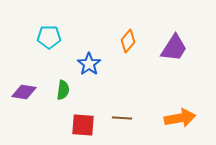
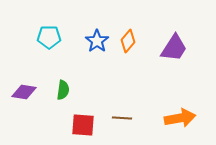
blue star: moved 8 px right, 23 px up
